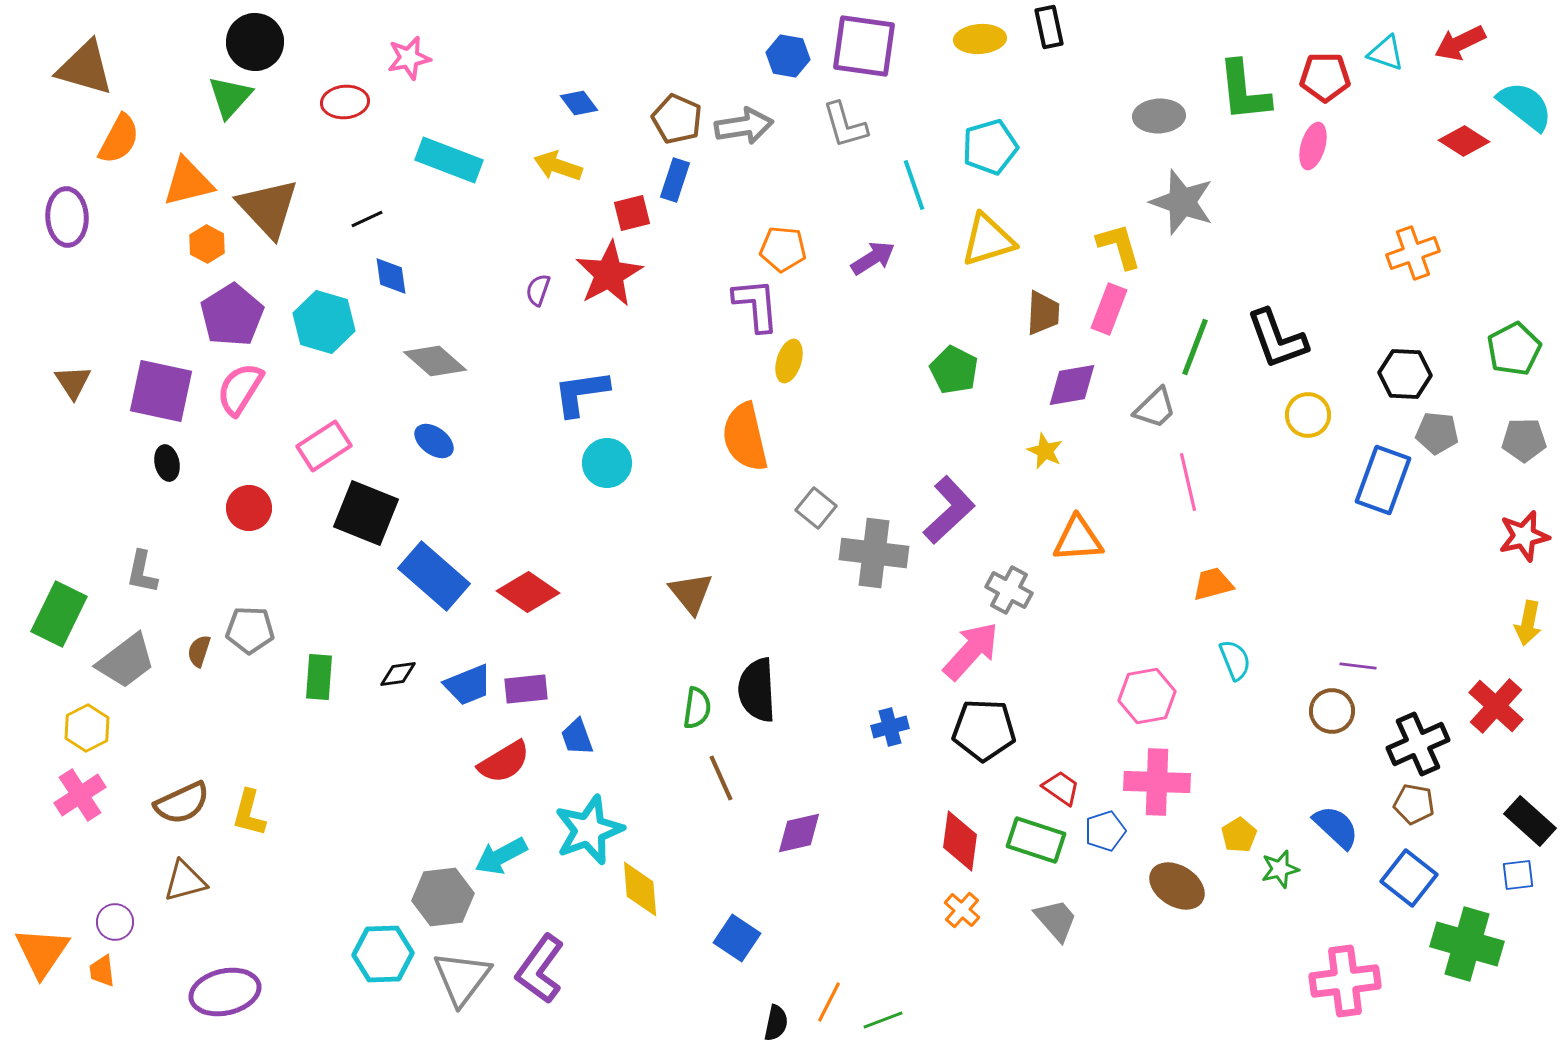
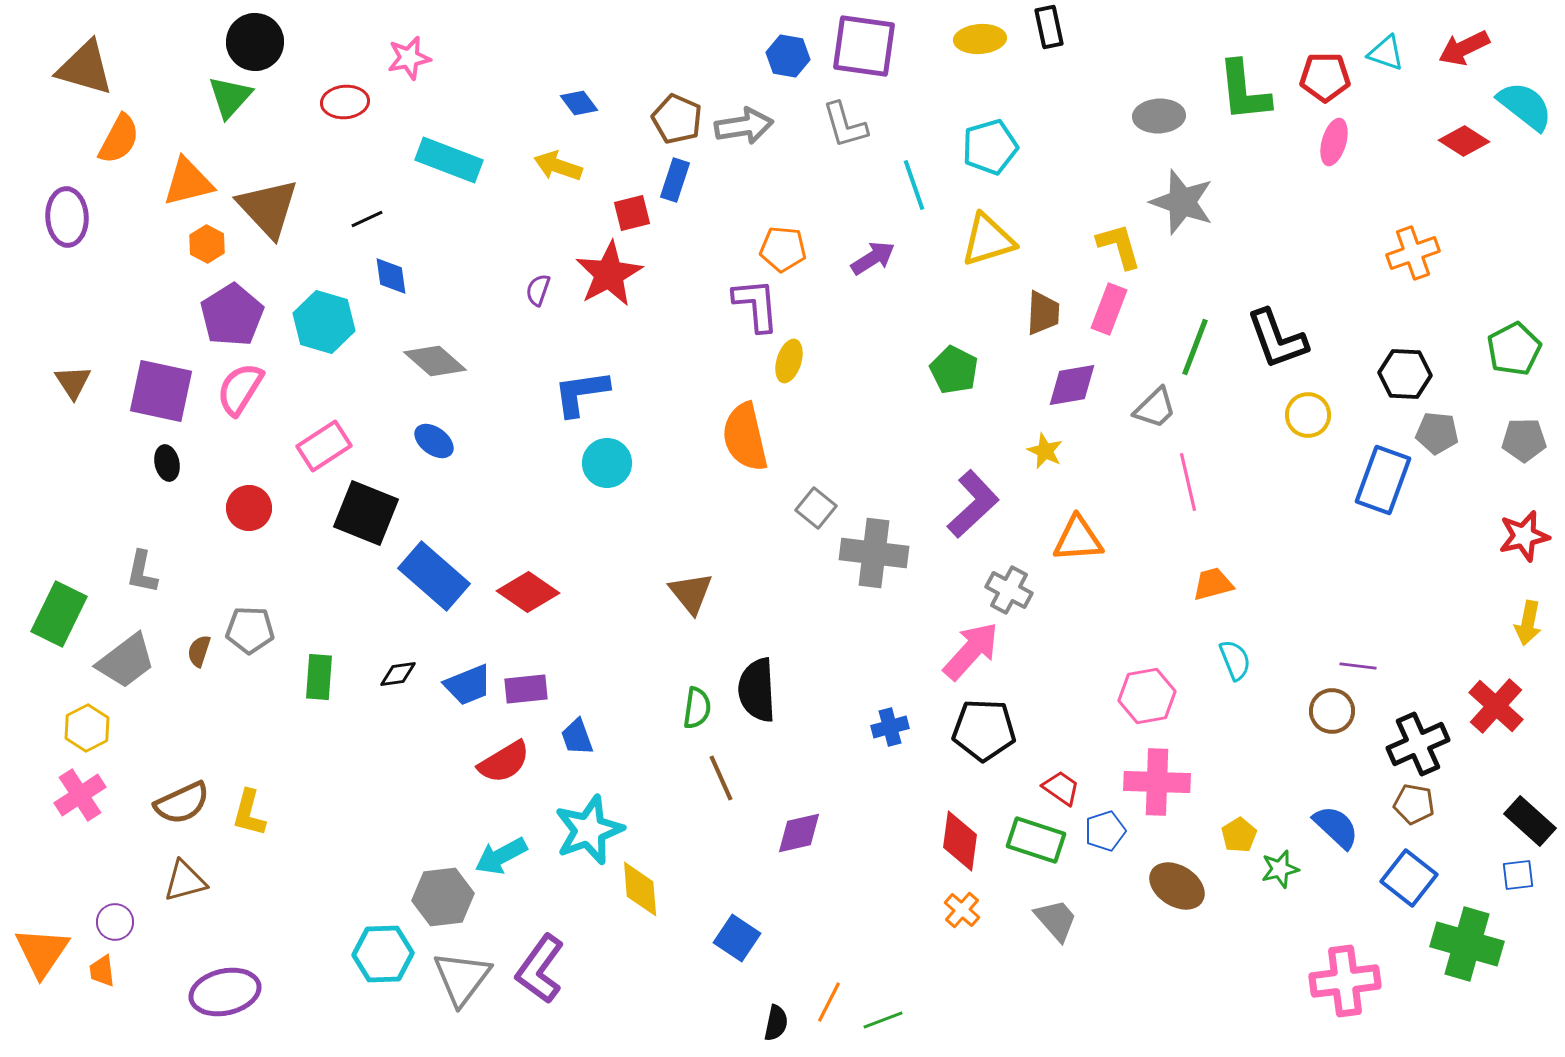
red arrow at (1460, 43): moved 4 px right, 5 px down
pink ellipse at (1313, 146): moved 21 px right, 4 px up
purple L-shape at (949, 510): moved 24 px right, 6 px up
